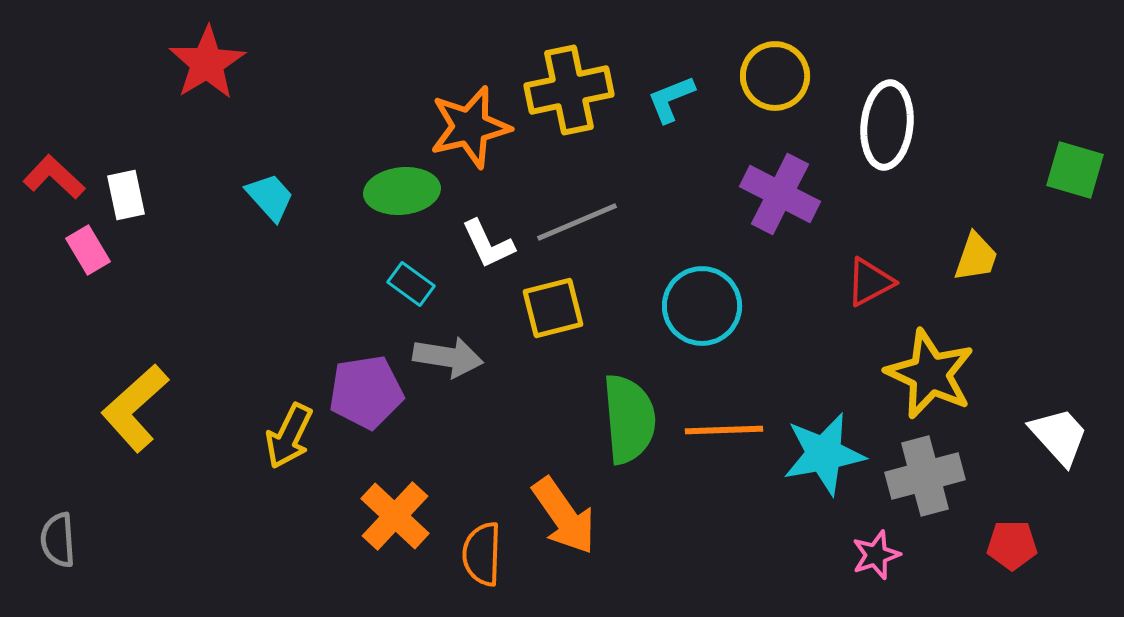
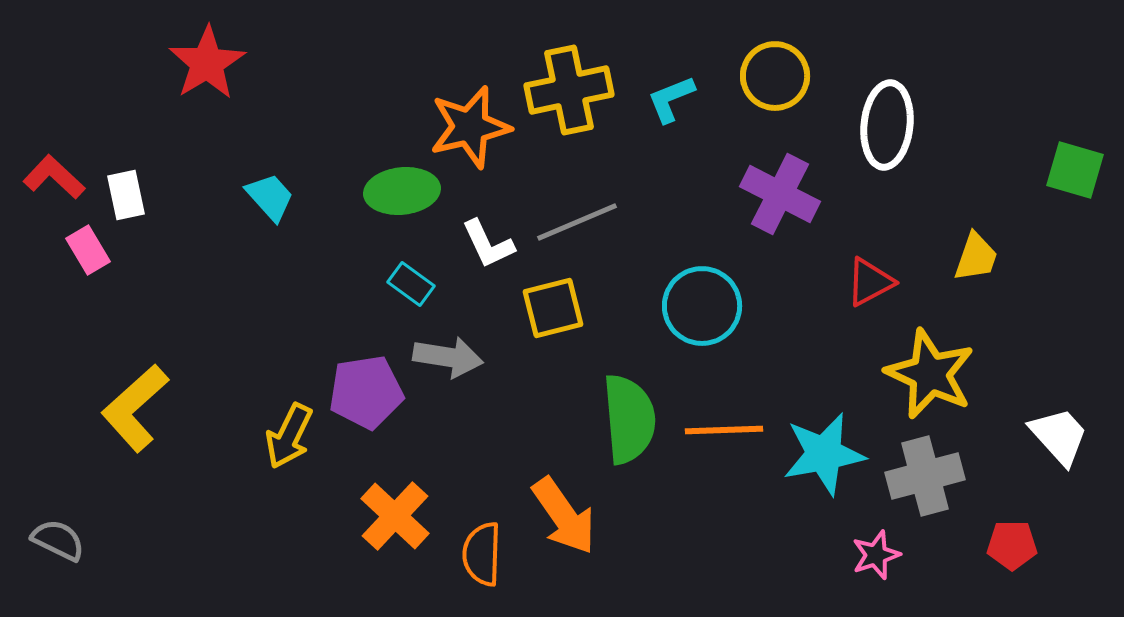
gray semicircle: rotated 120 degrees clockwise
